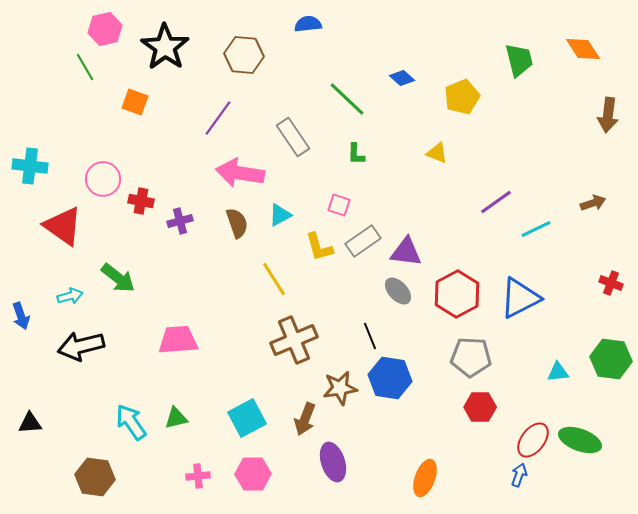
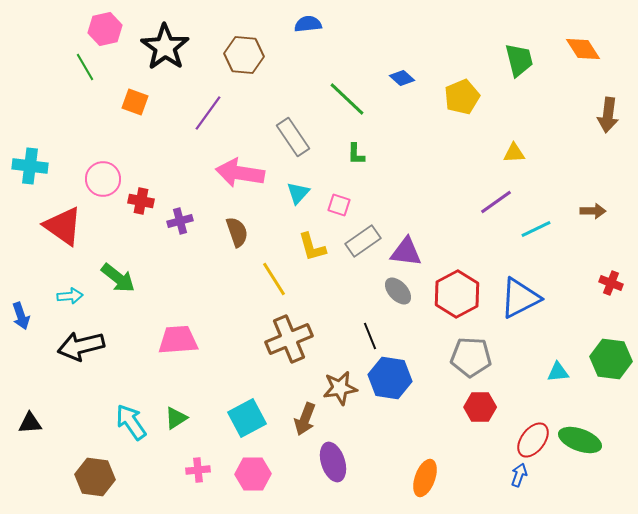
purple line at (218, 118): moved 10 px left, 5 px up
yellow triangle at (437, 153): moved 77 px right; rotated 25 degrees counterclockwise
brown arrow at (593, 203): moved 8 px down; rotated 20 degrees clockwise
cyan triangle at (280, 215): moved 18 px right, 22 px up; rotated 20 degrees counterclockwise
brown semicircle at (237, 223): moved 9 px down
yellow L-shape at (319, 247): moved 7 px left
cyan arrow at (70, 296): rotated 10 degrees clockwise
brown cross at (294, 340): moved 5 px left, 1 px up
green triangle at (176, 418): rotated 20 degrees counterclockwise
pink cross at (198, 476): moved 6 px up
